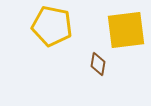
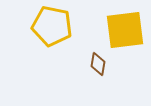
yellow square: moved 1 px left
